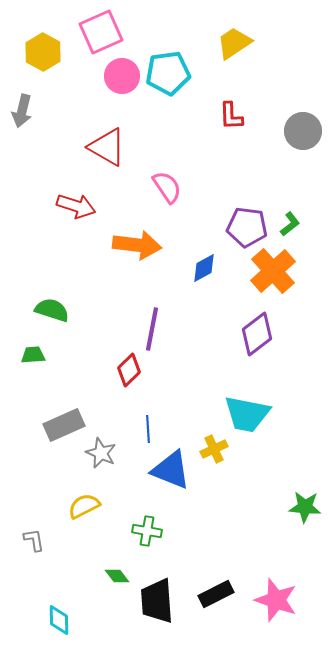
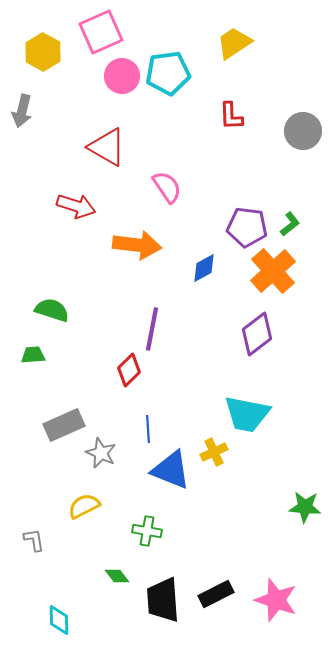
yellow cross: moved 3 px down
black trapezoid: moved 6 px right, 1 px up
